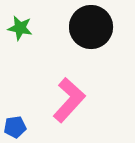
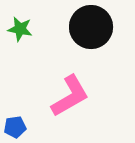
green star: moved 1 px down
pink L-shape: moved 1 px right, 4 px up; rotated 18 degrees clockwise
